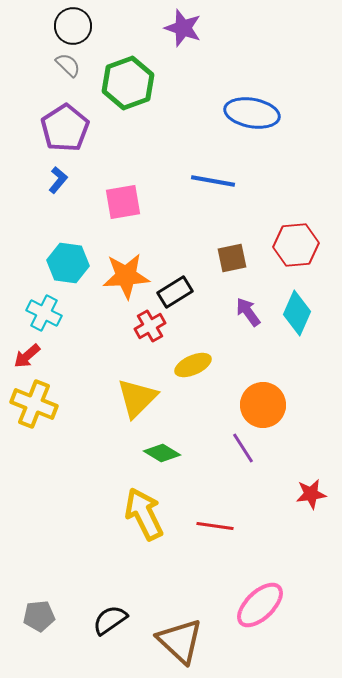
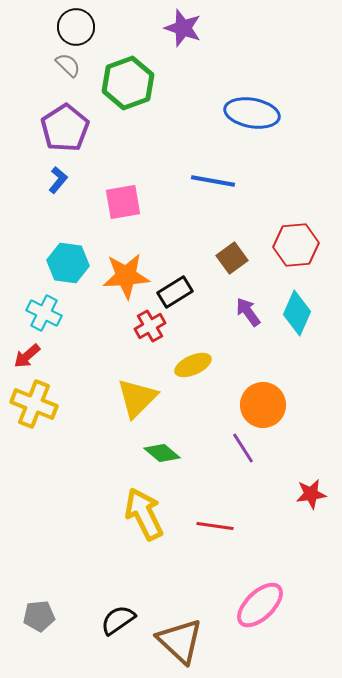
black circle: moved 3 px right, 1 px down
brown square: rotated 24 degrees counterclockwise
green diamond: rotated 9 degrees clockwise
black semicircle: moved 8 px right
